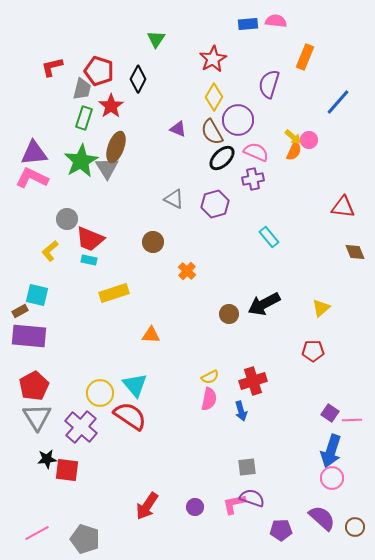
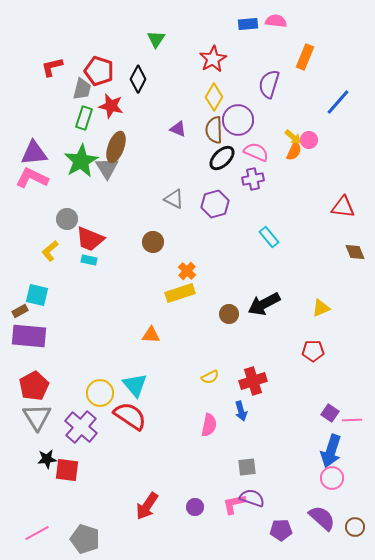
red star at (111, 106): rotated 25 degrees counterclockwise
brown semicircle at (212, 132): moved 2 px right, 2 px up; rotated 28 degrees clockwise
yellow rectangle at (114, 293): moved 66 px right
yellow triangle at (321, 308): rotated 18 degrees clockwise
pink semicircle at (209, 399): moved 26 px down
